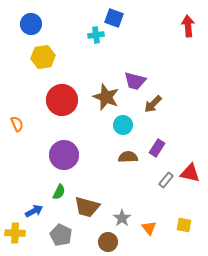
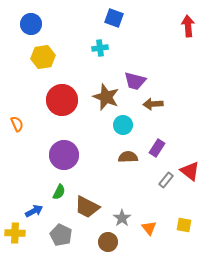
cyan cross: moved 4 px right, 13 px down
brown arrow: rotated 42 degrees clockwise
red triangle: moved 2 px up; rotated 25 degrees clockwise
brown trapezoid: rotated 12 degrees clockwise
